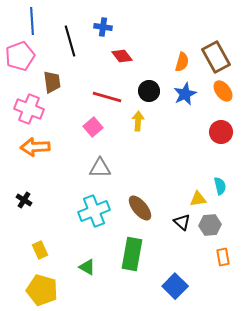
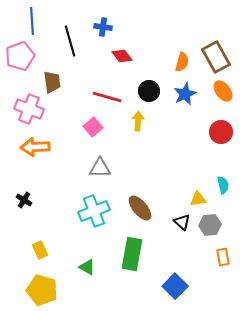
cyan semicircle: moved 3 px right, 1 px up
